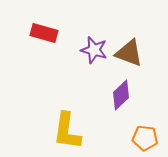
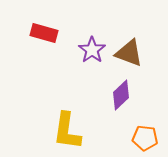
purple star: moved 2 px left; rotated 20 degrees clockwise
